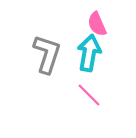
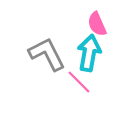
gray L-shape: rotated 45 degrees counterclockwise
pink line: moved 10 px left, 13 px up
